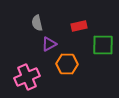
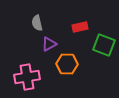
red rectangle: moved 1 px right, 1 px down
green square: moved 1 px right; rotated 20 degrees clockwise
pink cross: rotated 15 degrees clockwise
